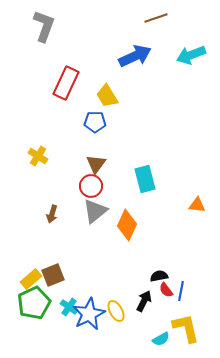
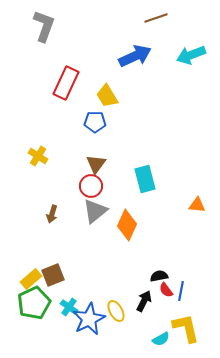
blue star: moved 5 px down
